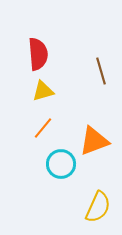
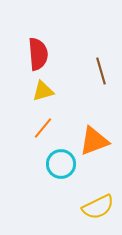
yellow semicircle: rotated 40 degrees clockwise
